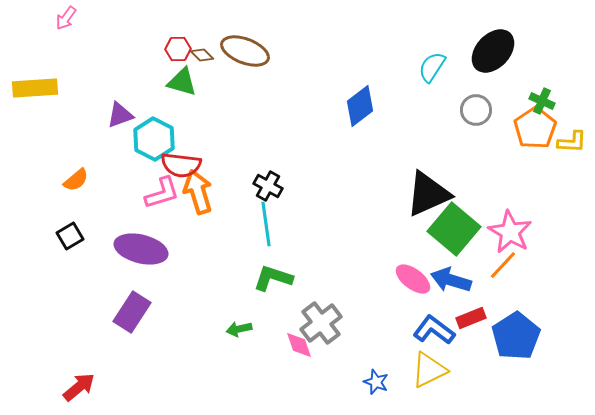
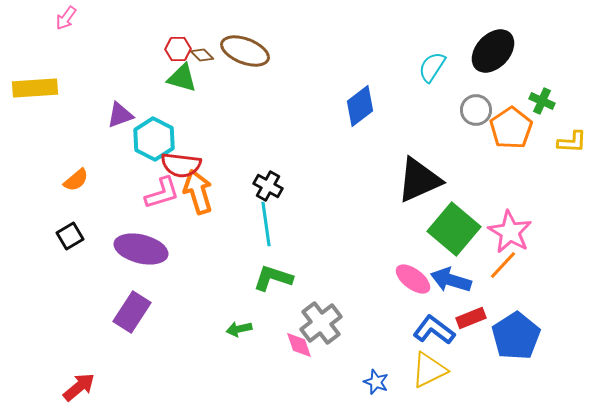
green triangle: moved 4 px up
orange pentagon: moved 24 px left
black triangle: moved 9 px left, 14 px up
